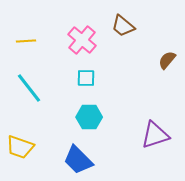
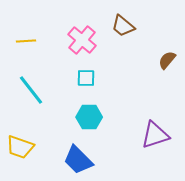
cyan line: moved 2 px right, 2 px down
